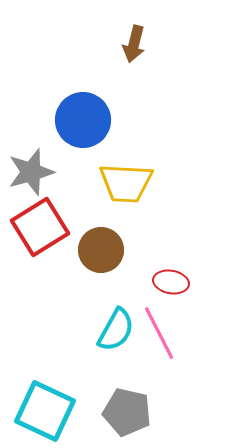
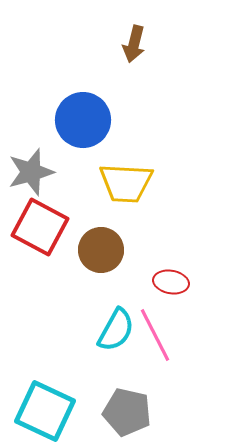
red square: rotated 30 degrees counterclockwise
pink line: moved 4 px left, 2 px down
